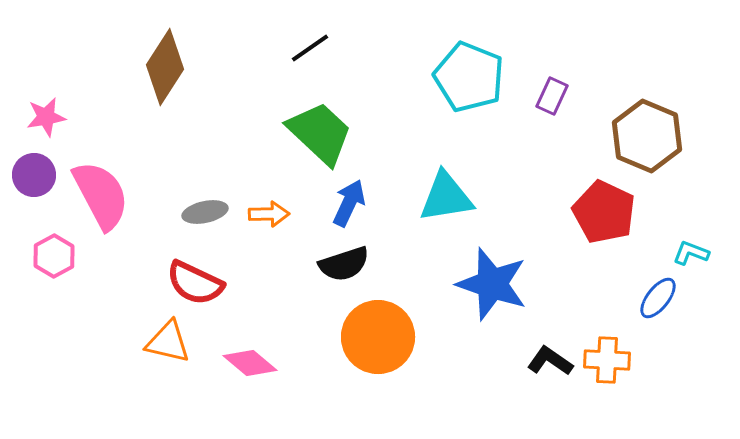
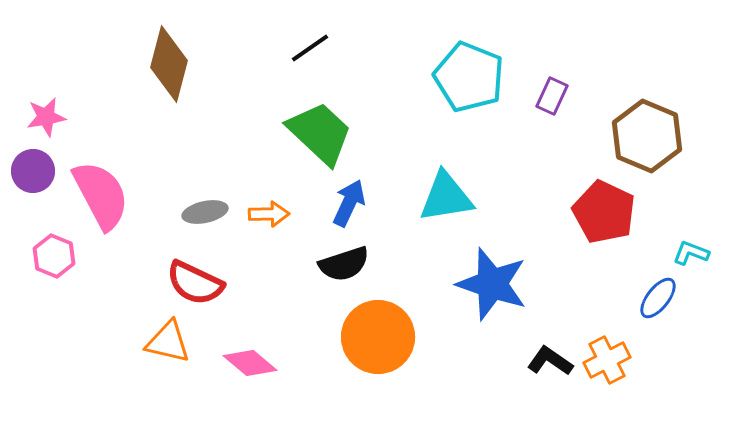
brown diamond: moved 4 px right, 3 px up; rotated 18 degrees counterclockwise
purple circle: moved 1 px left, 4 px up
pink hexagon: rotated 9 degrees counterclockwise
orange cross: rotated 30 degrees counterclockwise
